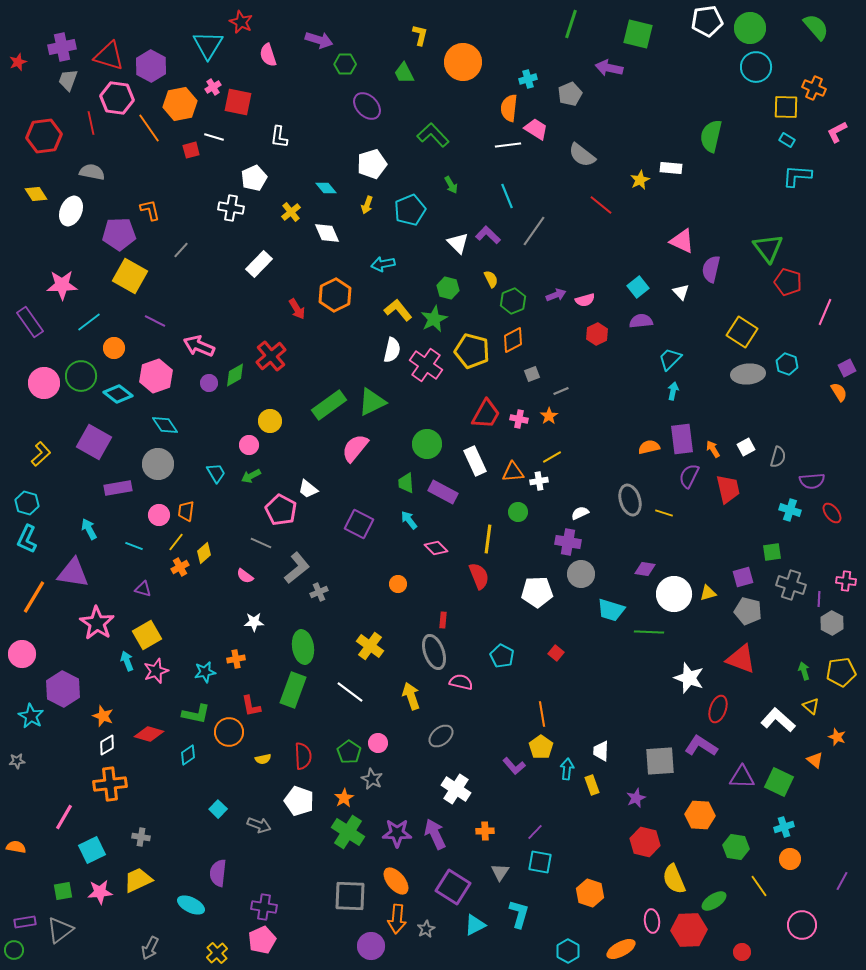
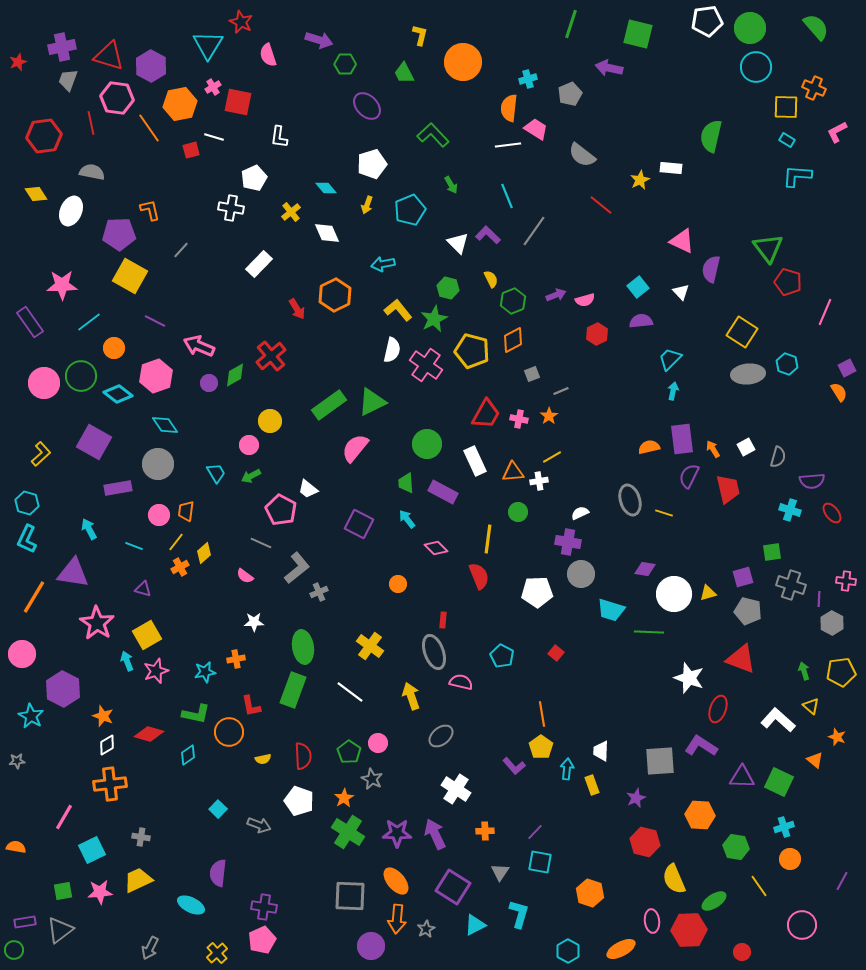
cyan arrow at (409, 520): moved 2 px left, 1 px up
